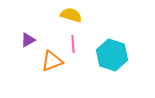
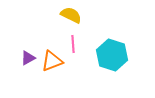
yellow semicircle: rotated 10 degrees clockwise
purple triangle: moved 18 px down
